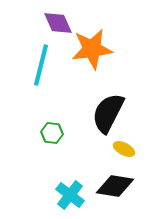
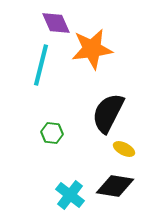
purple diamond: moved 2 px left
